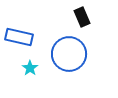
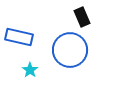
blue circle: moved 1 px right, 4 px up
cyan star: moved 2 px down
